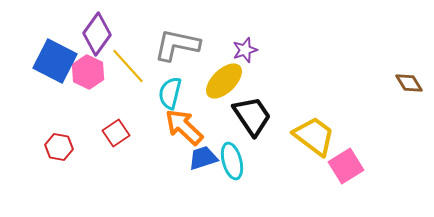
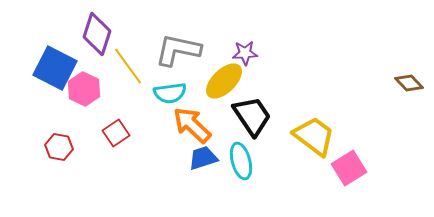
purple diamond: rotated 18 degrees counterclockwise
gray L-shape: moved 1 px right, 5 px down
purple star: moved 3 px down; rotated 15 degrees clockwise
blue square: moved 7 px down
yellow line: rotated 6 degrees clockwise
pink hexagon: moved 4 px left, 17 px down
brown diamond: rotated 12 degrees counterclockwise
cyan semicircle: rotated 112 degrees counterclockwise
orange arrow: moved 8 px right, 2 px up
cyan ellipse: moved 9 px right
pink square: moved 3 px right, 2 px down
